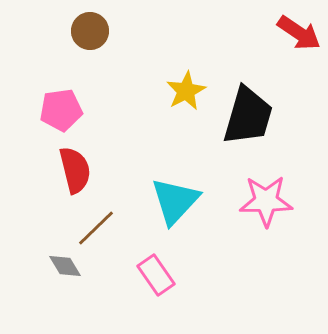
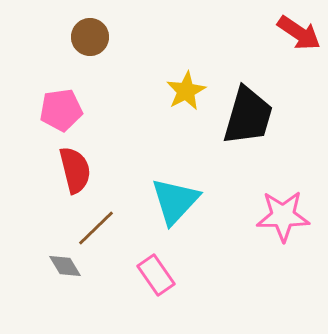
brown circle: moved 6 px down
pink star: moved 17 px right, 15 px down
